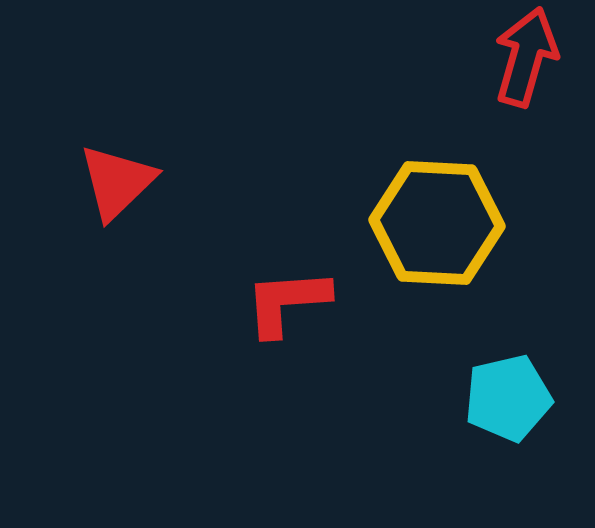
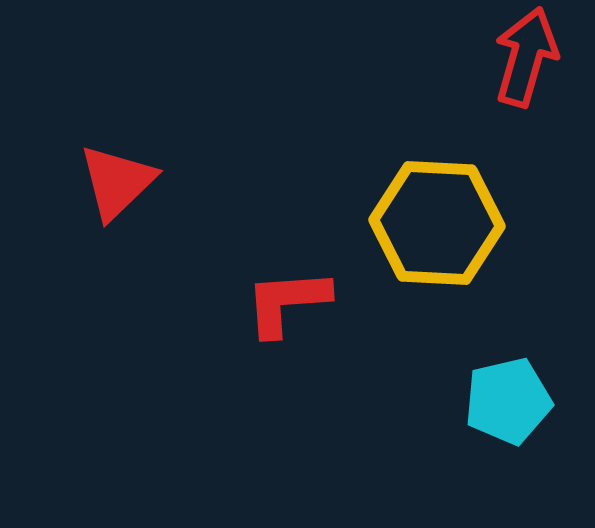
cyan pentagon: moved 3 px down
